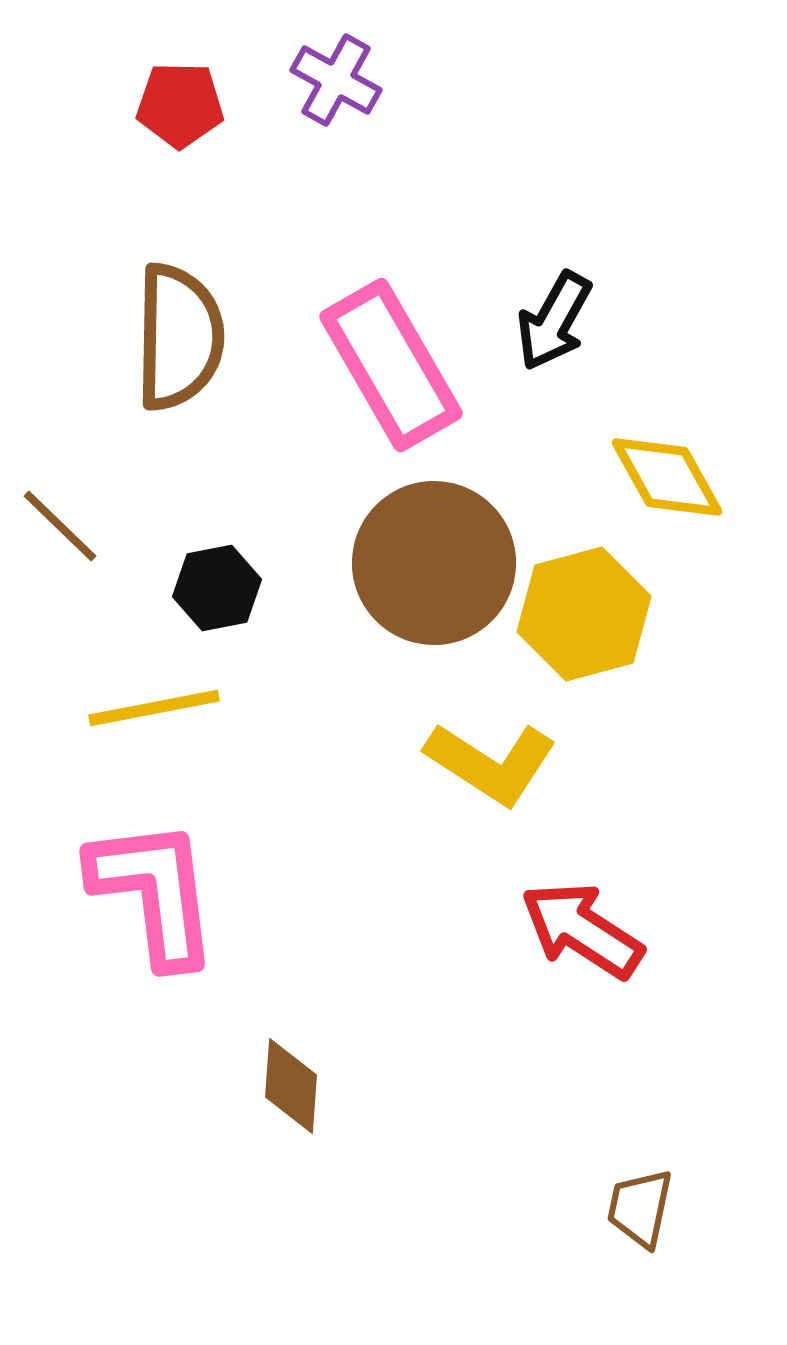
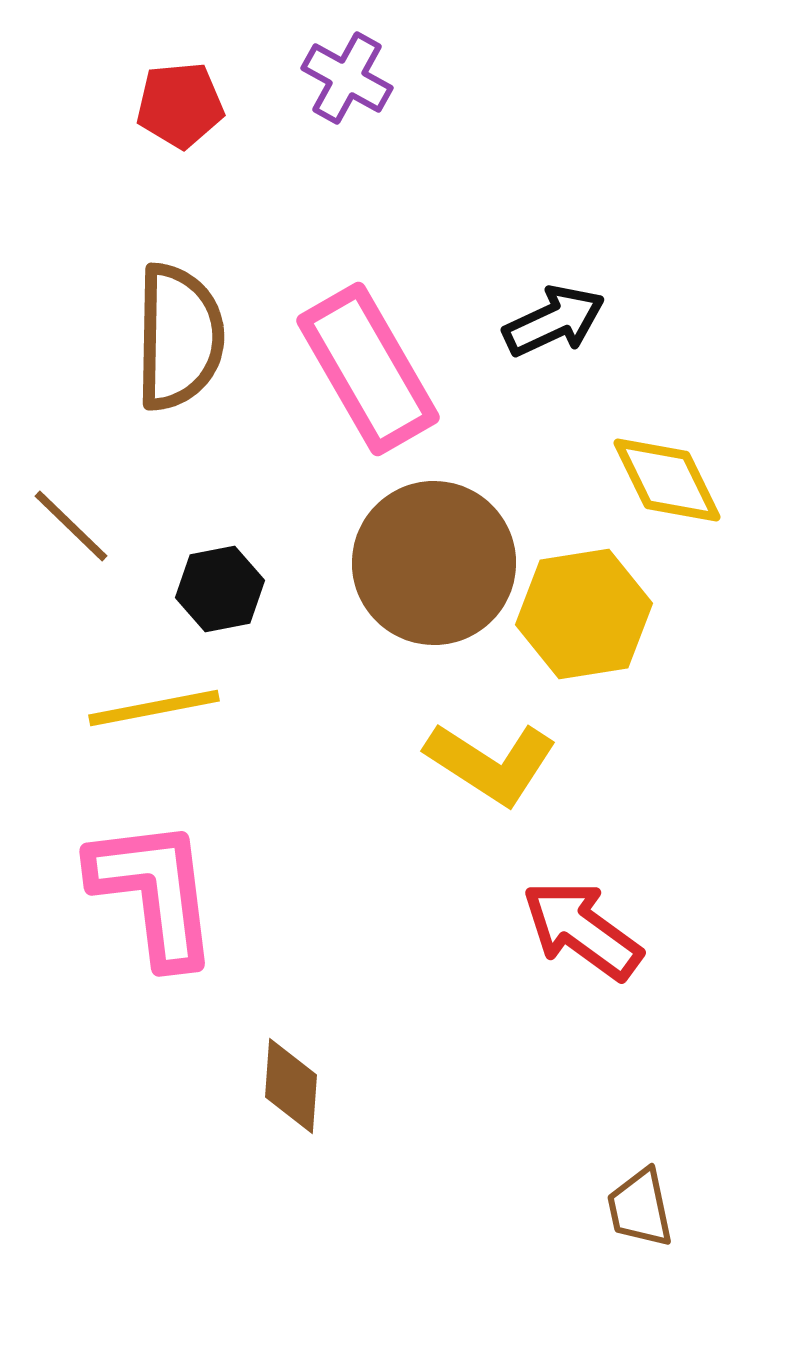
purple cross: moved 11 px right, 2 px up
red pentagon: rotated 6 degrees counterclockwise
black arrow: rotated 144 degrees counterclockwise
pink rectangle: moved 23 px left, 4 px down
yellow diamond: moved 3 px down; rotated 3 degrees clockwise
brown line: moved 11 px right
black hexagon: moved 3 px right, 1 px down
yellow hexagon: rotated 6 degrees clockwise
red arrow: rotated 3 degrees clockwise
brown trapezoid: rotated 24 degrees counterclockwise
